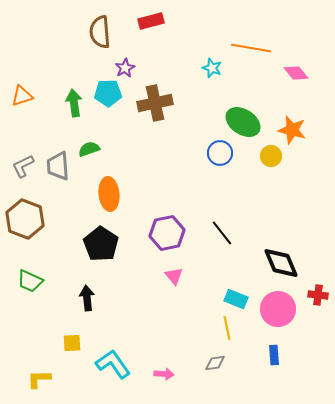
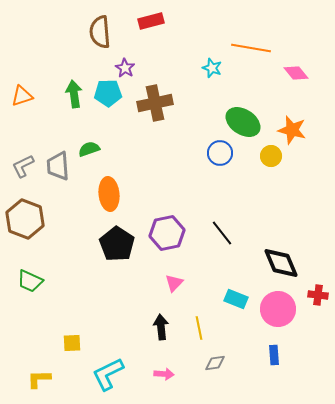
purple star: rotated 12 degrees counterclockwise
green arrow: moved 9 px up
black pentagon: moved 16 px right
pink triangle: moved 7 px down; rotated 24 degrees clockwise
black arrow: moved 74 px right, 29 px down
yellow line: moved 28 px left
cyan L-shape: moved 5 px left, 10 px down; rotated 81 degrees counterclockwise
